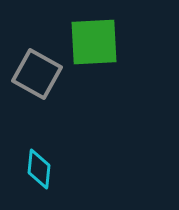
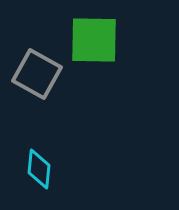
green square: moved 2 px up; rotated 4 degrees clockwise
